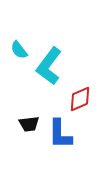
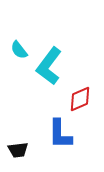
black trapezoid: moved 11 px left, 26 px down
